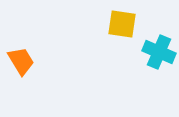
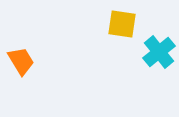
cyan cross: rotated 28 degrees clockwise
